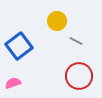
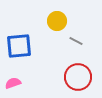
blue square: rotated 32 degrees clockwise
red circle: moved 1 px left, 1 px down
